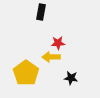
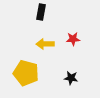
red star: moved 15 px right, 4 px up
yellow arrow: moved 6 px left, 13 px up
yellow pentagon: rotated 20 degrees counterclockwise
